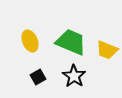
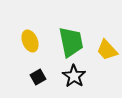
green trapezoid: rotated 56 degrees clockwise
yellow trapezoid: rotated 25 degrees clockwise
